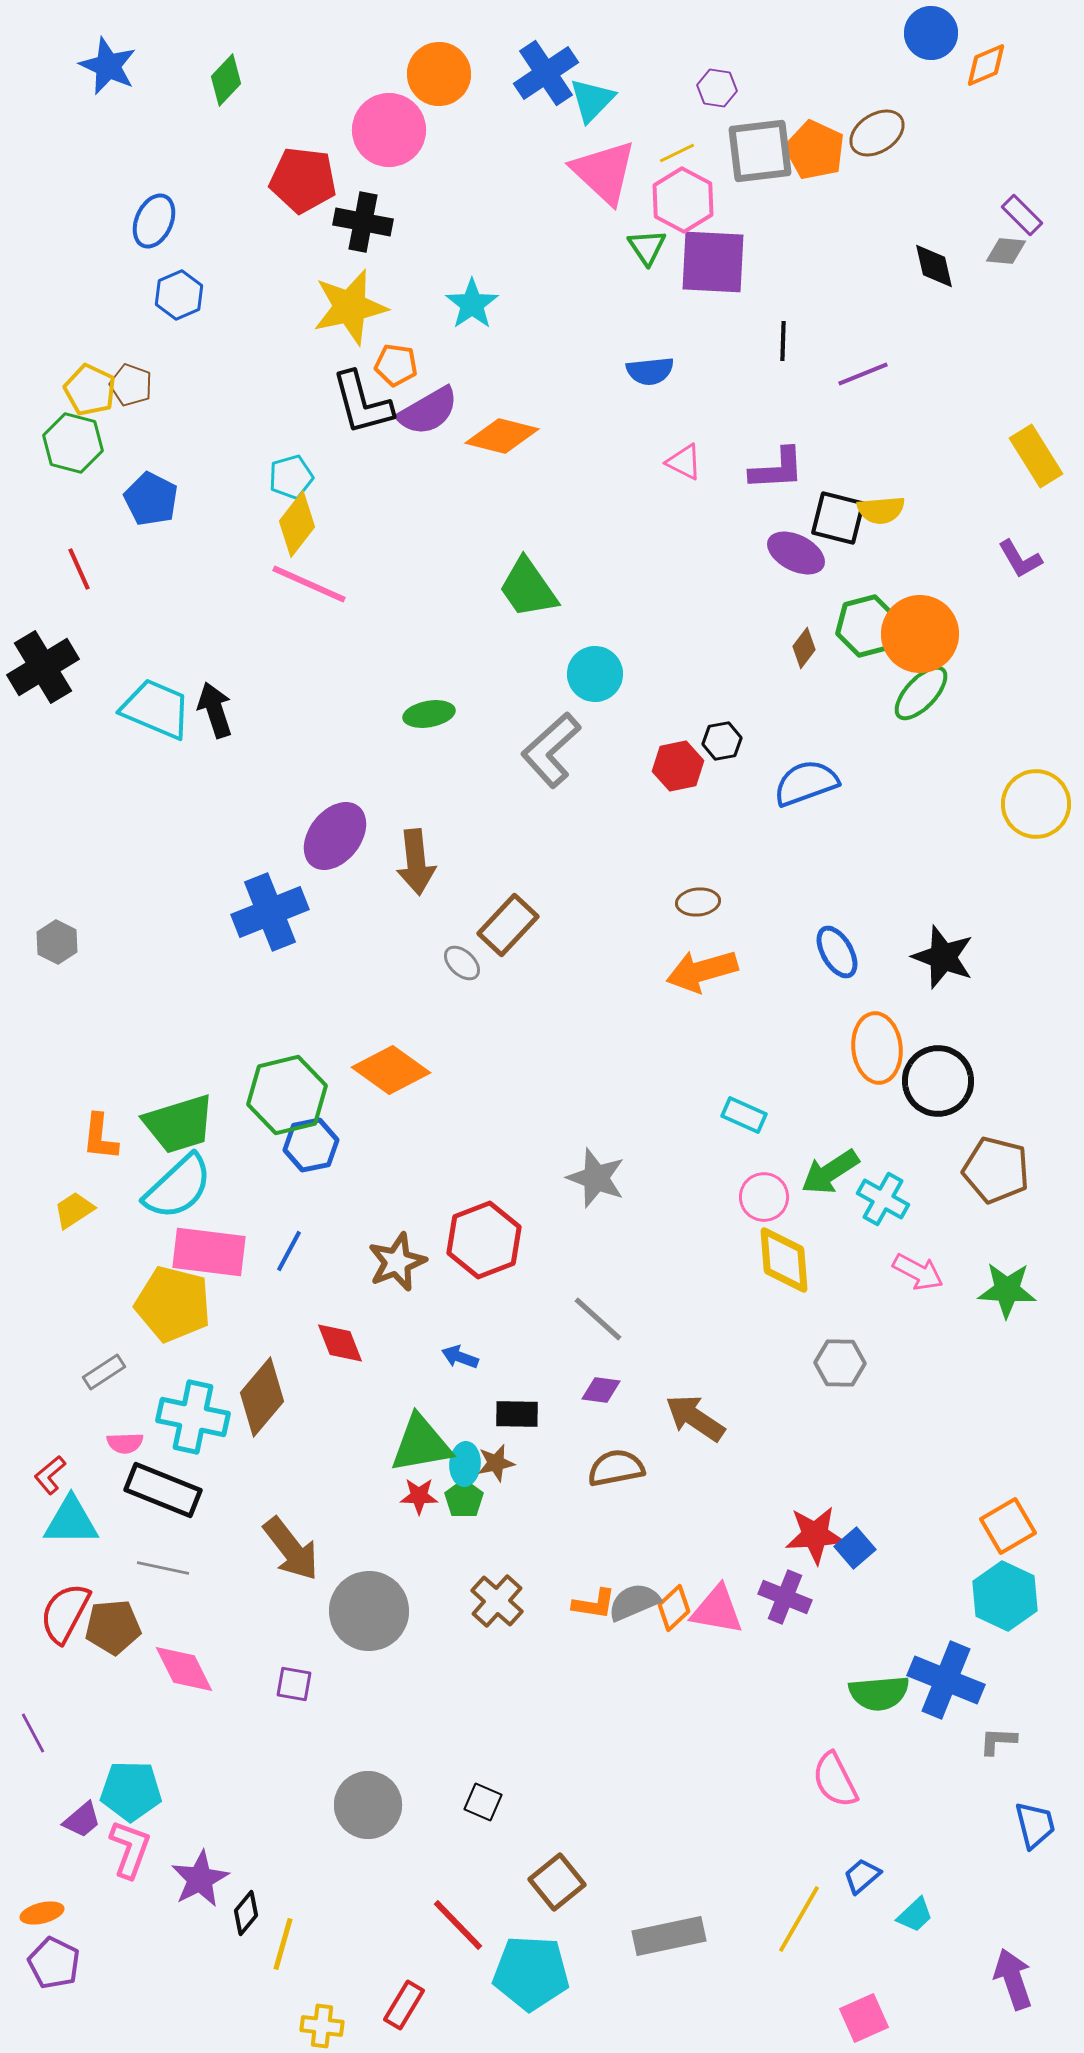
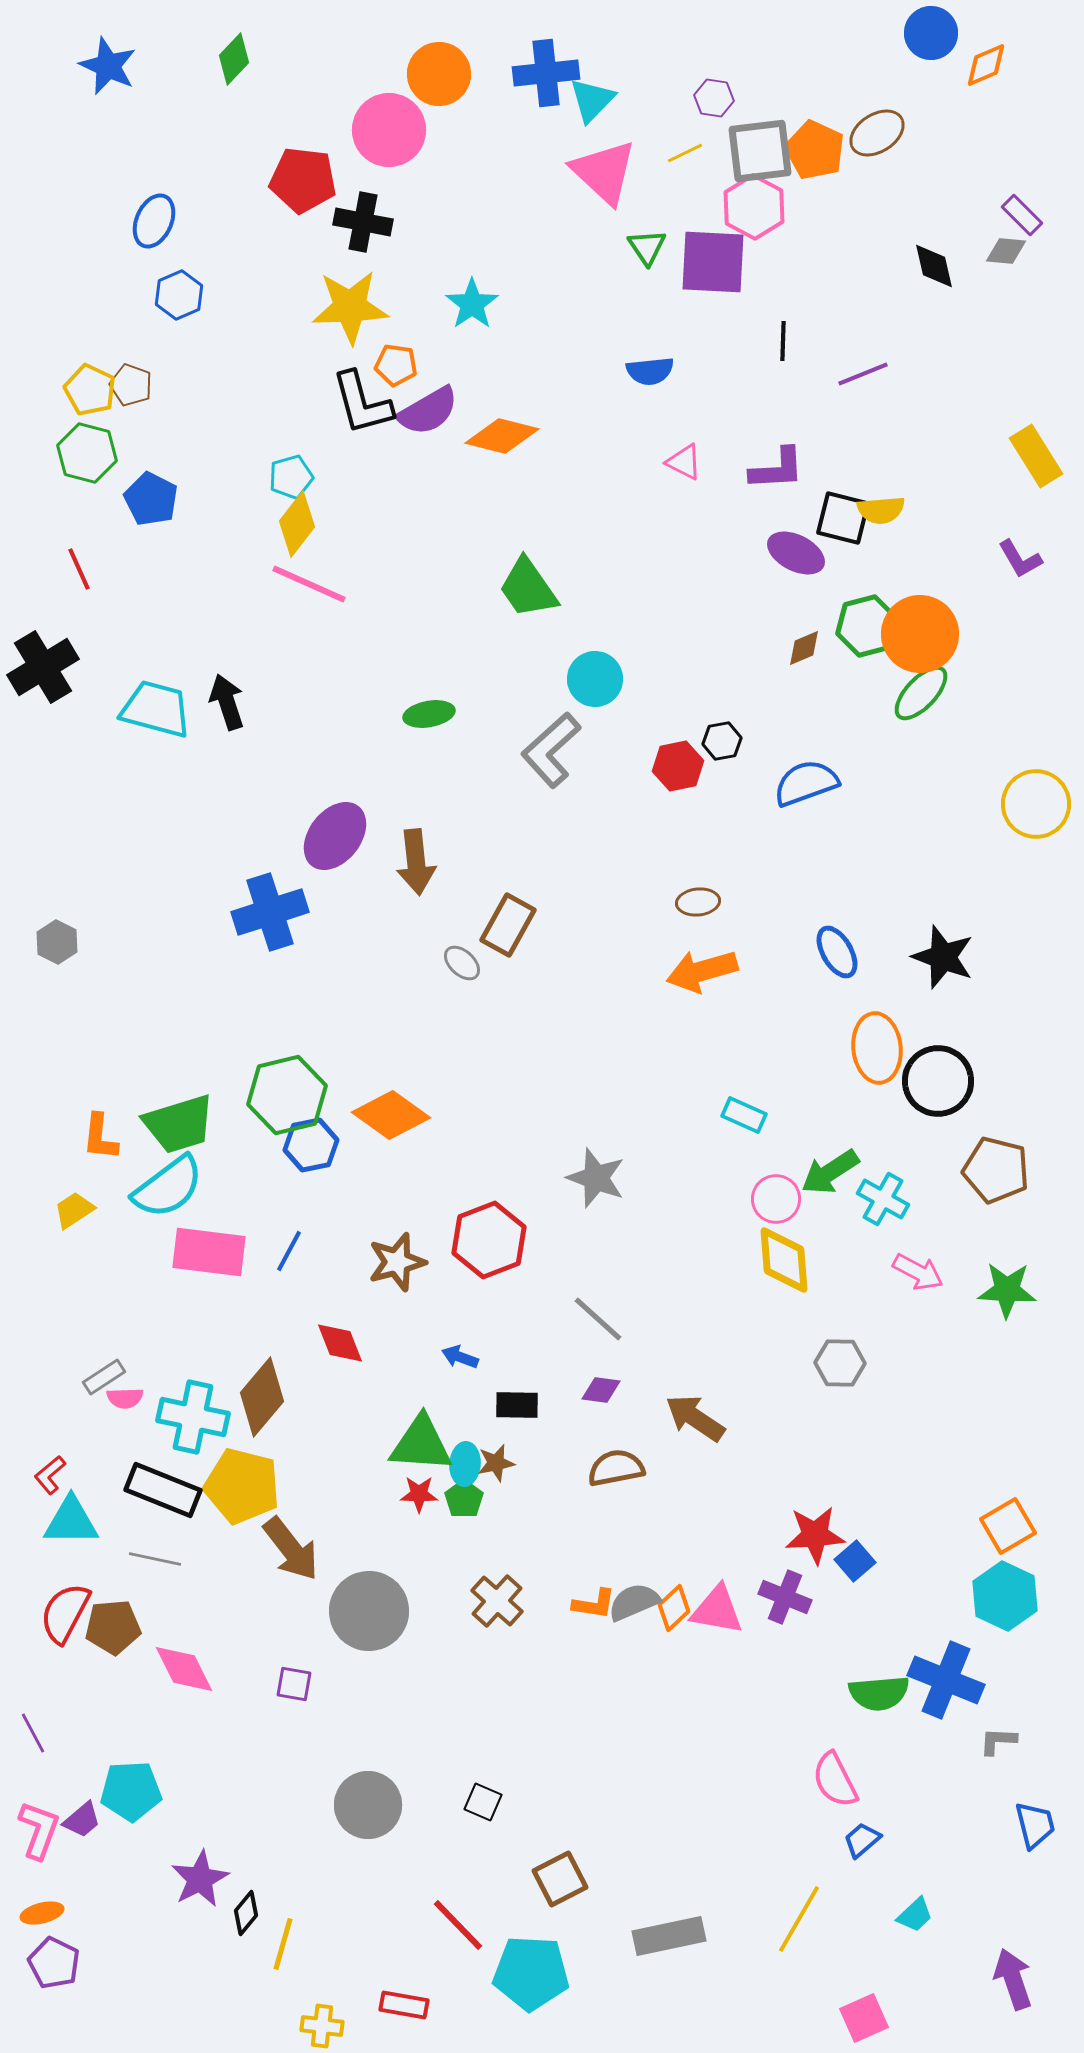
blue cross at (546, 73): rotated 28 degrees clockwise
green diamond at (226, 80): moved 8 px right, 21 px up
purple hexagon at (717, 88): moved 3 px left, 10 px down
yellow line at (677, 153): moved 8 px right
pink hexagon at (683, 200): moved 71 px right, 7 px down
yellow star at (350, 307): rotated 10 degrees clockwise
green hexagon at (73, 443): moved 14 px right, 10 px down
black square at (838, 518): moved 5 px right
brown diamond at (804, 648): rotated 30 degrees clockwise
cyan circle at (595, 674): moved 5 px down
cyan trapezoid at (156, 709): rotated 8 degrees counterclockwise
black arrow at (215, 710): moved 12 px right, 8 px up
blue cross at (270, 912): rotated 4 degrees clockwise
brown rectangle at (508, 925): rotated 14 degrees counterclockwise
orange diamond at (391, 1070): moved 45 px down
cyan semicircle at (178, 1187): moved 10 px left; rotated 6 degrees clockwise
pink circle at (764, 1197): moved 12 px right, 2 px down
red hexagon at (484, 1240): moved 5 px right
brown star at (397, 1262): rotated 6 degrees clockwise
yellow pentagon at (173, 1304): moved 69 px right, 182 px down
gray rectangle at (104, 1372): moved 5 px down
black rectangle at (517, 1414): moved 9 px up
pink semicircle at (125, 1443): moved 45 px up
green triangle at (421, 1444): rotated 14 degrees clockwise
red star at (419, 1496): moved 2 px up
blue square at (855, 1548): moved 13 px down
gray line at (163, 1568): moved 8 px left, 9 px up
cyan pentagon at (131, 1791): rotated 4 degrees counterclockwise
pink L-shape at (130, 1849): moved 91 px left, 19 px up
blue trapezoid at (862, 1876): moved 36 px up
brown square at (557, 1882): moved 3 px right, 3 px up; rotated 12 degrees clockwise
red rectangle at (404, 2005): rotated 69 degrees clockwise
